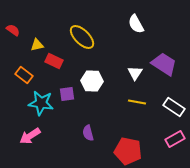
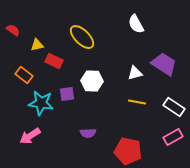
white triangle: rotated 42 degrees clockwise
purple semicircle: rotated 77 degrees counterclockwise
pink rectangle: moved 2 px left, 2 px up
